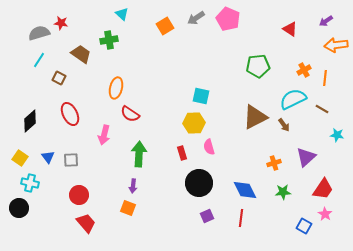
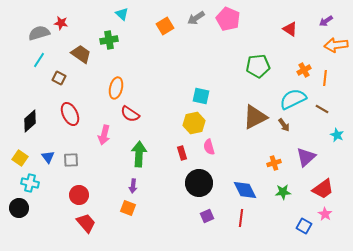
yellow hexagon at (194, 123): rotated 10 degrees counterclockwise
cyan star at (337, 135): rotated 16 degrees clockwise
red trapezoid at (323, 189): rotated 20 degrees clockwise
